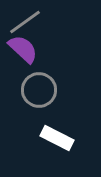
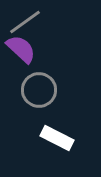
purple semicircle: moved 2 px left
